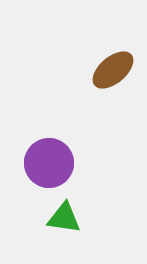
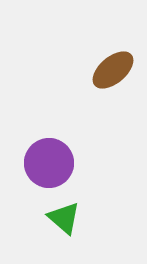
green triangle: rotated 33 degrees clockwise
